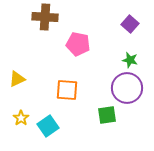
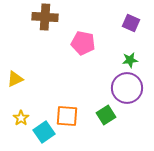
purple square: moved 1 px right, 1 px up; rotated 18 degrees counterclockwise
pink pentagon: moved 5 px right, 1 px up
green star: rotated 21 degrees counterclockwise
yellow triangle: moved 2 px left
orange square: moved 26 px down
green square: moved 1 px left; rotated 24 degrees counterclockwise
cyan square: moved 4 px left, 6 px down
